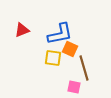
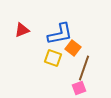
orange square: moved 3 px right, 1 px up; rotated 14 degrees clockwise
yellow square: rotated 12 degrees clockwise
brown line: rotated 35 degrees clockwise
pink square: moved 5 px right, 1 px down; rotated 32 degrees counterclockwise
